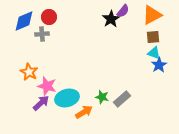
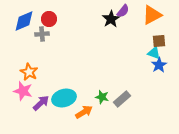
red circle: moved 2 px down
brown square: moved 6 px right, 4 px down
pink star: moved 24 px left, 5 px down
cyan ellipse: moved 3 px left
